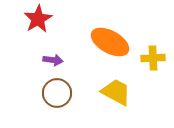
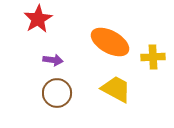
yellow cross: moved 1 px up
yellow trapezoid: moved 3 px up
